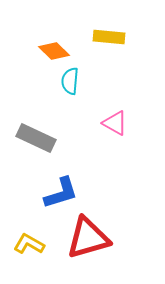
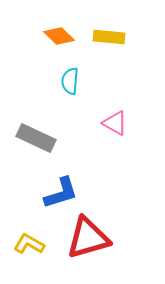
orange diamond: moved 5 px right, 15 px up
